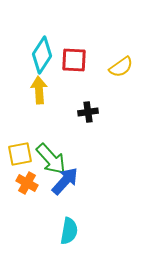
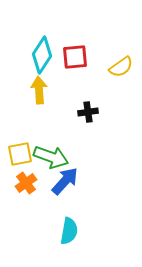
red square: moved 1 px right, 3 px up; rotated 8 degrees counterclockwise
green arrow: moved 2 px up; rotated 28 degrees counterclockwise
orange cross: moved 1 px left; rotated 25 degrees clockwise
